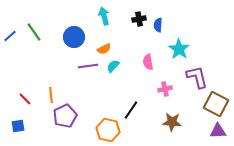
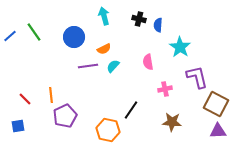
black cross: rotated 24 degrees clockwise
cyan star: moved 1 px right, 2 px up
